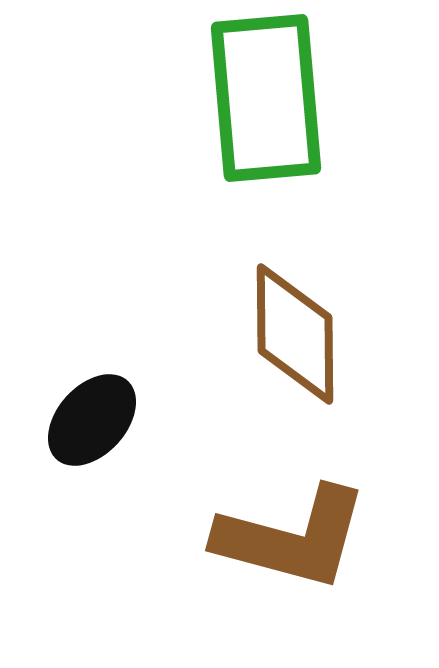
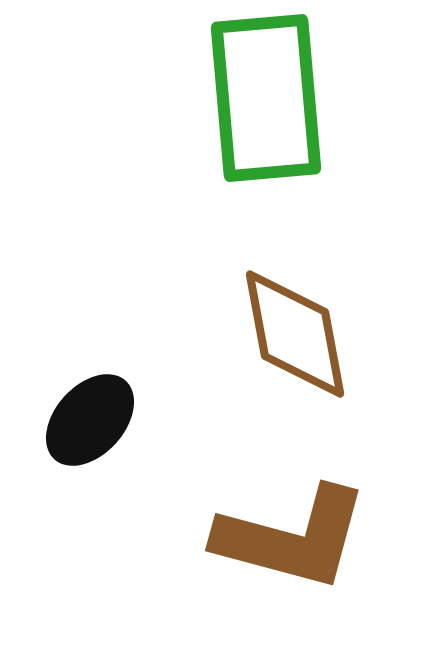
brown diamond: rotated 10 degrees counterclockwise
black ellipse: moved 2 px left
